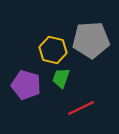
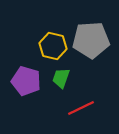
yellow hexagon: moved 4 px up
purple pentagon: moved 4 px up
